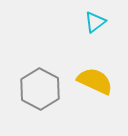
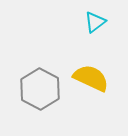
yellow semicircle: moved 4 px left, 3 px up
